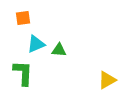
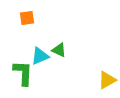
orange square: moved 4 px right
cyan triangle: moved 4 px right, 12 px down
green triangle: rotated 21 degrees clockwise
